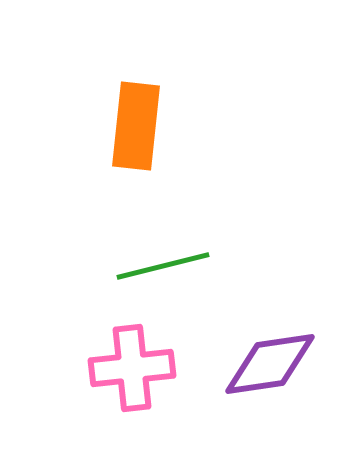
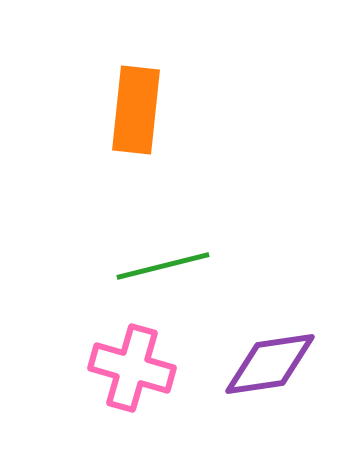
orange rectangle: moved 16 px up
pink cross: rotated 22 degrees clockwise
